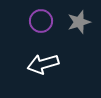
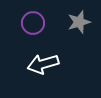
purple circle: moved 8 px left, 2 px down
